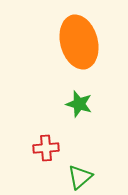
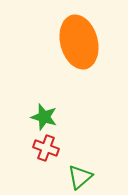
green star: moved 35 px left, 13 px down
red cross: rotated 25 degrees clockwise
